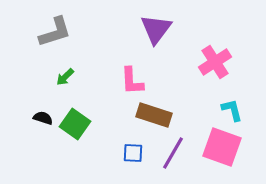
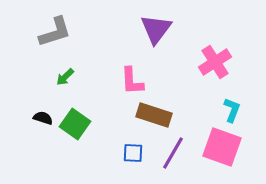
cyan L-shape: rotated 35 degrees clockwise
